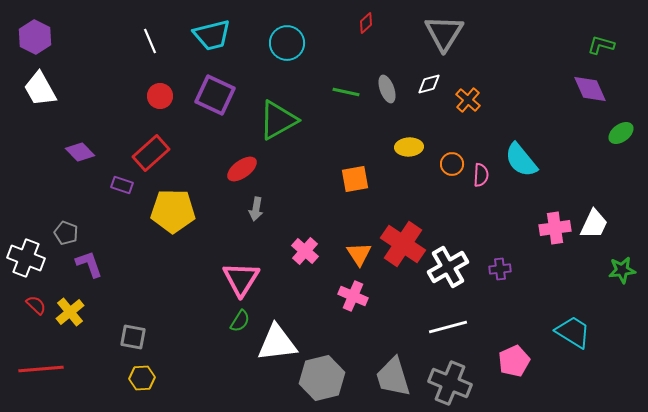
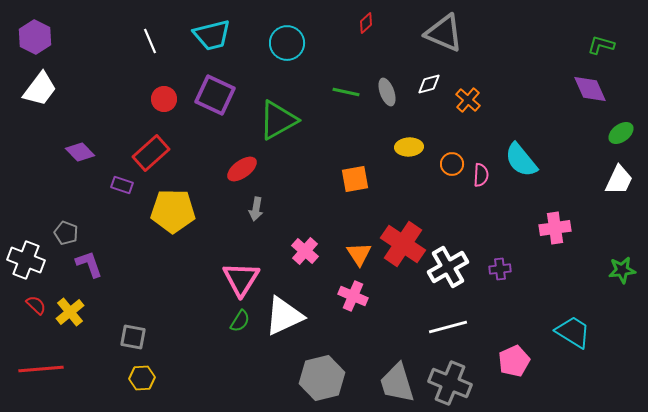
gray triangle at (444, 33): rotated 39 degrees counterclockwise
white trapezoid at (40, 89): rotated 114 degrees counterclockwise
gray ellipse at (387, 89): moved 3 px down
red circle at (160, 96): moved 4 px right, 3 px down
white trapezoid at (594, 224): moved 25 px right, 44 px up
white cross at (26, 258): moved 2 px down
white triangle at (277, 343): moved 7 px right, 27 px up; rotated 18 degrees counterclockwise
gray trapezoid at (393, 377): moved 4 px right, 6 px down
